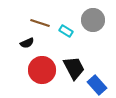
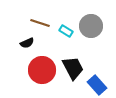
gray circle: moved 2 px left, 6 px down
black trapezoid: moved 1 px left
